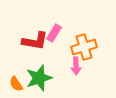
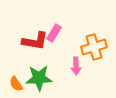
orange cross: moved 10 px right
green star: rotated 16 degrees clockwise
